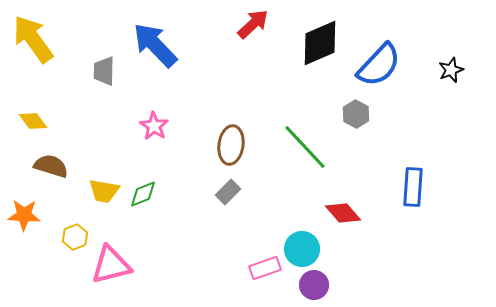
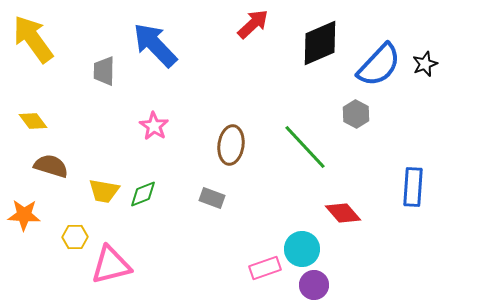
black star: moved 26 px left, 6 px up
gray rectangle: moved 16 px left, 6 px down; rotated 65 degrees clockwise
yellow hexagon: rotated 20 degrees clockwise
